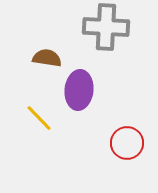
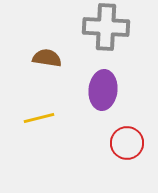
purple ellipse: moved 24 px right
yellow line: rotated 60 degrees counterclockwise
